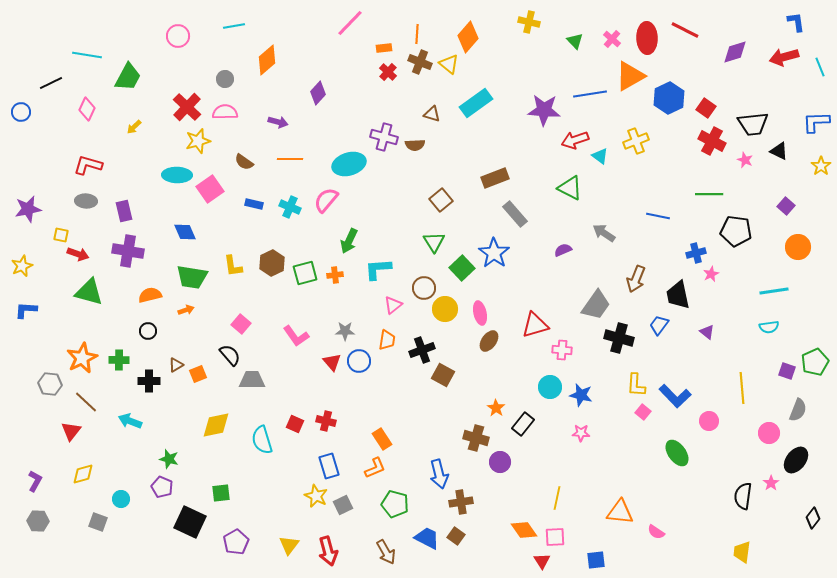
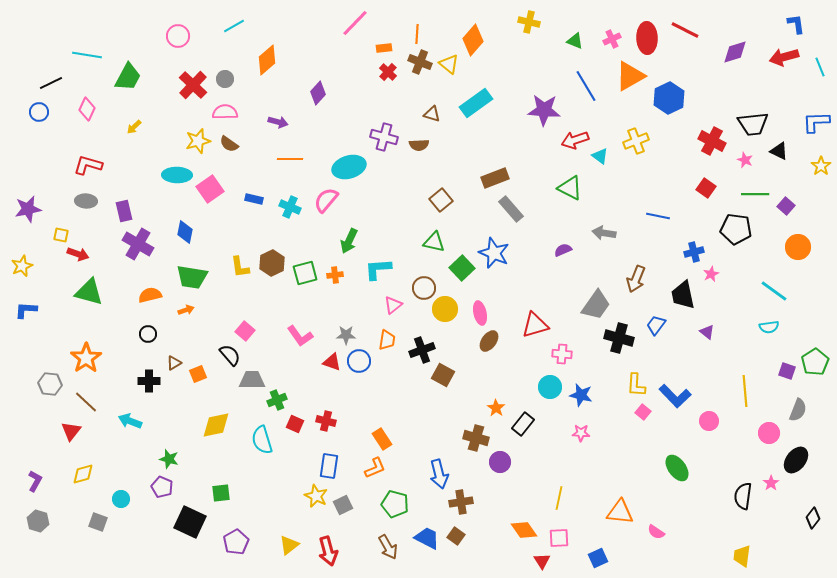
blue L-shape at (796, 22): moved 2 px down
pink line at (350, 23): moved 5 px right
cyan line at (234, 26): rotated 20 degrees counterclockwise
orange diamond at (468, 37): moved 5 px right, 3 px down
pink cross at (612, 39): rotated 24 degrees clockwise
green triangle at (575, 41): rotated 24 degrees counterclockwise
blue line at (590, 94): moved 4 px left, 8 px up; rotated 68 degrees clockwise
red cross at (187, 107): moved 6 px right, 22 px up
red square at (706, 108): moved 80 px down
blue circle at (21, 112): moved 18 px right
brown semicircle at (415, 145): moved 4 px right
brown semicircle at (244, 162): moved 15 px left, 18 px up
cyan ellipse at (349, 164): moved 3 px down
green line at (709, 194): moved 46 px right
blue rectangle at (254, 204): moved 5 px up
gray rectangle at (515, 214): moved 4 px left, 5 px up
black pentagon at (736, 231): moved 2 px up
blue diamond at (185, 232): rotated 35 degrees clockwise
gray arrow at (604, 233): rotated 25 degrees counterclockwise
green triangle at (434, 242): rotated 45 degrees counterclockwise
purple cross at (128, 251): moved 10 px right, 7 px up; rotated 20 degrees clockwise
blue star at (494, 253): rotated 12 degrees counterclockwise
blue cross at (696, 253): moved 2 px left, 1 px up
yellow L-shape at (233, 266): moved 7 px right, 1 px down
cyan line at (774, 291): rotated 44 degrees clockwise
black trapezoid at (678, 295): moved 5 px right
pink square at (241, 324): moved 4 px right, 7 px down
blue trapezoid at (659, 325): moved 3 px left
black circle at (148, 331): moved 3 px down
gray star at (345, 331): moved 1 px right, 4 px down
pink L-shape at (296, 336): moved 4 px right
pink cross at (562, 350): moved 4 px down
orange star at (82, 358): moved 4 px right; rotated 8 degrees counterclockwise
green cross at (119, 360): moved 158 px right, 40 px down; rotated 24 degrees counterclockwise
red triangle at (332, 362): rotated 30 degrees counterclockwise
green pentagon at (815, 362): rotated 8 degrees counterclockwise
brown triangle at (176, 365): moved 2 px left, 2 px up
yellow line at (742, 388): moved 3 px right, 3 px down
green ellipse at (677, 453): moved 15 px down
blue rectangle at (329, 466): rotated 25 degrees clockwise
yellow line at (557, 498): moved 2 px right
gray hexagon at (38, 521): rotated 15 degrees clockwise
pink square at (555, 537): moved 4 px right, 1 px down
yellow triangle at (289, 545): rotated 15 degrees clockwise
brown arrow at (386, 552): moved 2 px right, 5 px up
yellow trapezoid at (742, 552): moved 4 px down
blue square at (596, 560): moved 2 px right, 2 px up; rotated 18 degrees counterclockwise
